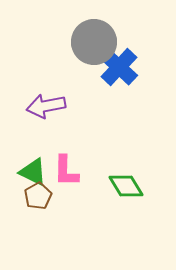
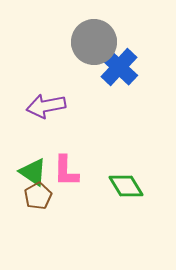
green triangle: rotated 8 degrees clockwise
